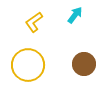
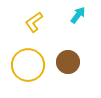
cyan arrow: moved 3 px right
brown circle: moved 16 px left, 2 px up
